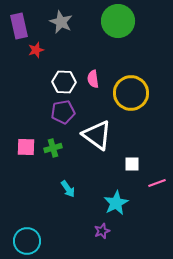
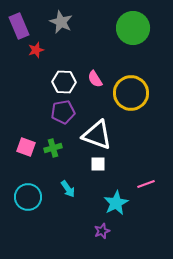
green circle: moved 15 px right, 7 px down
purple rectangle: rotated 10 degrees counterclockwise
pink semicircle: moved 2 px right; rotated 24 degrees counterclockwise
white triangle: rotated 16 degrees counterclockwise
pink square: rotated 18 degrees clockwise
white square: moved 34 px left
pink line: moved 11 px left, 1 px down
cyan circle: moved 1 px right, 44 px up
